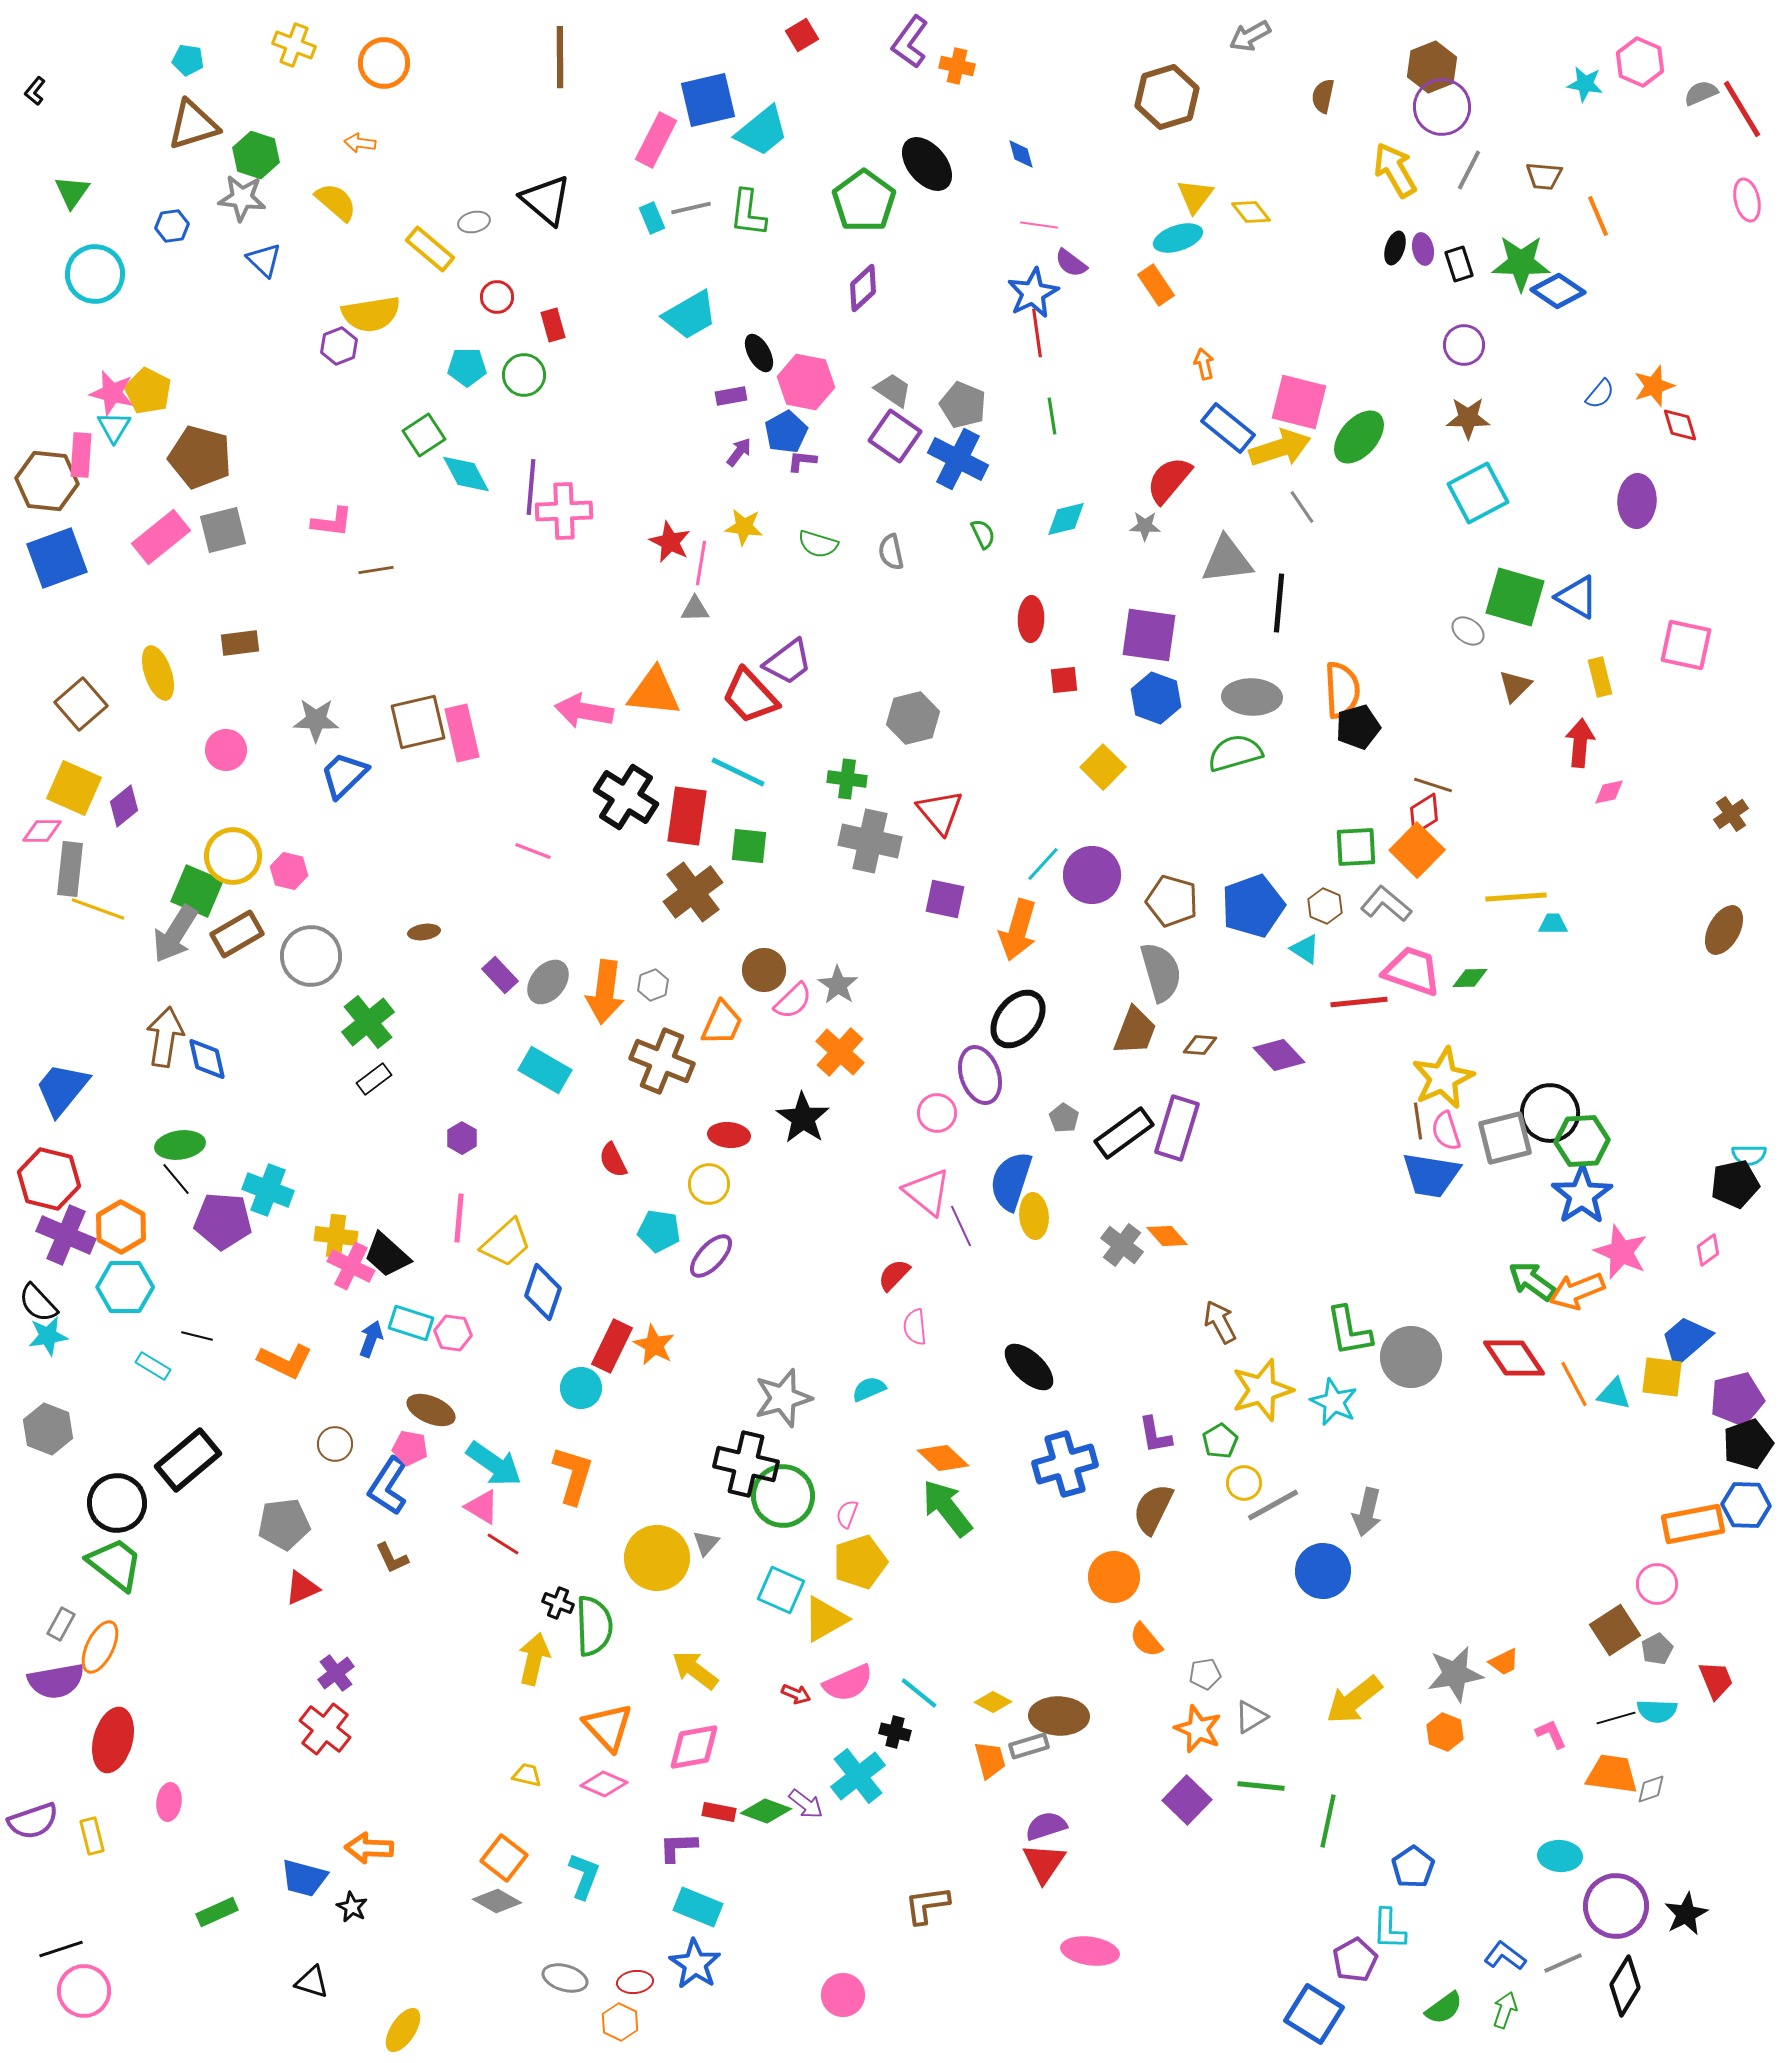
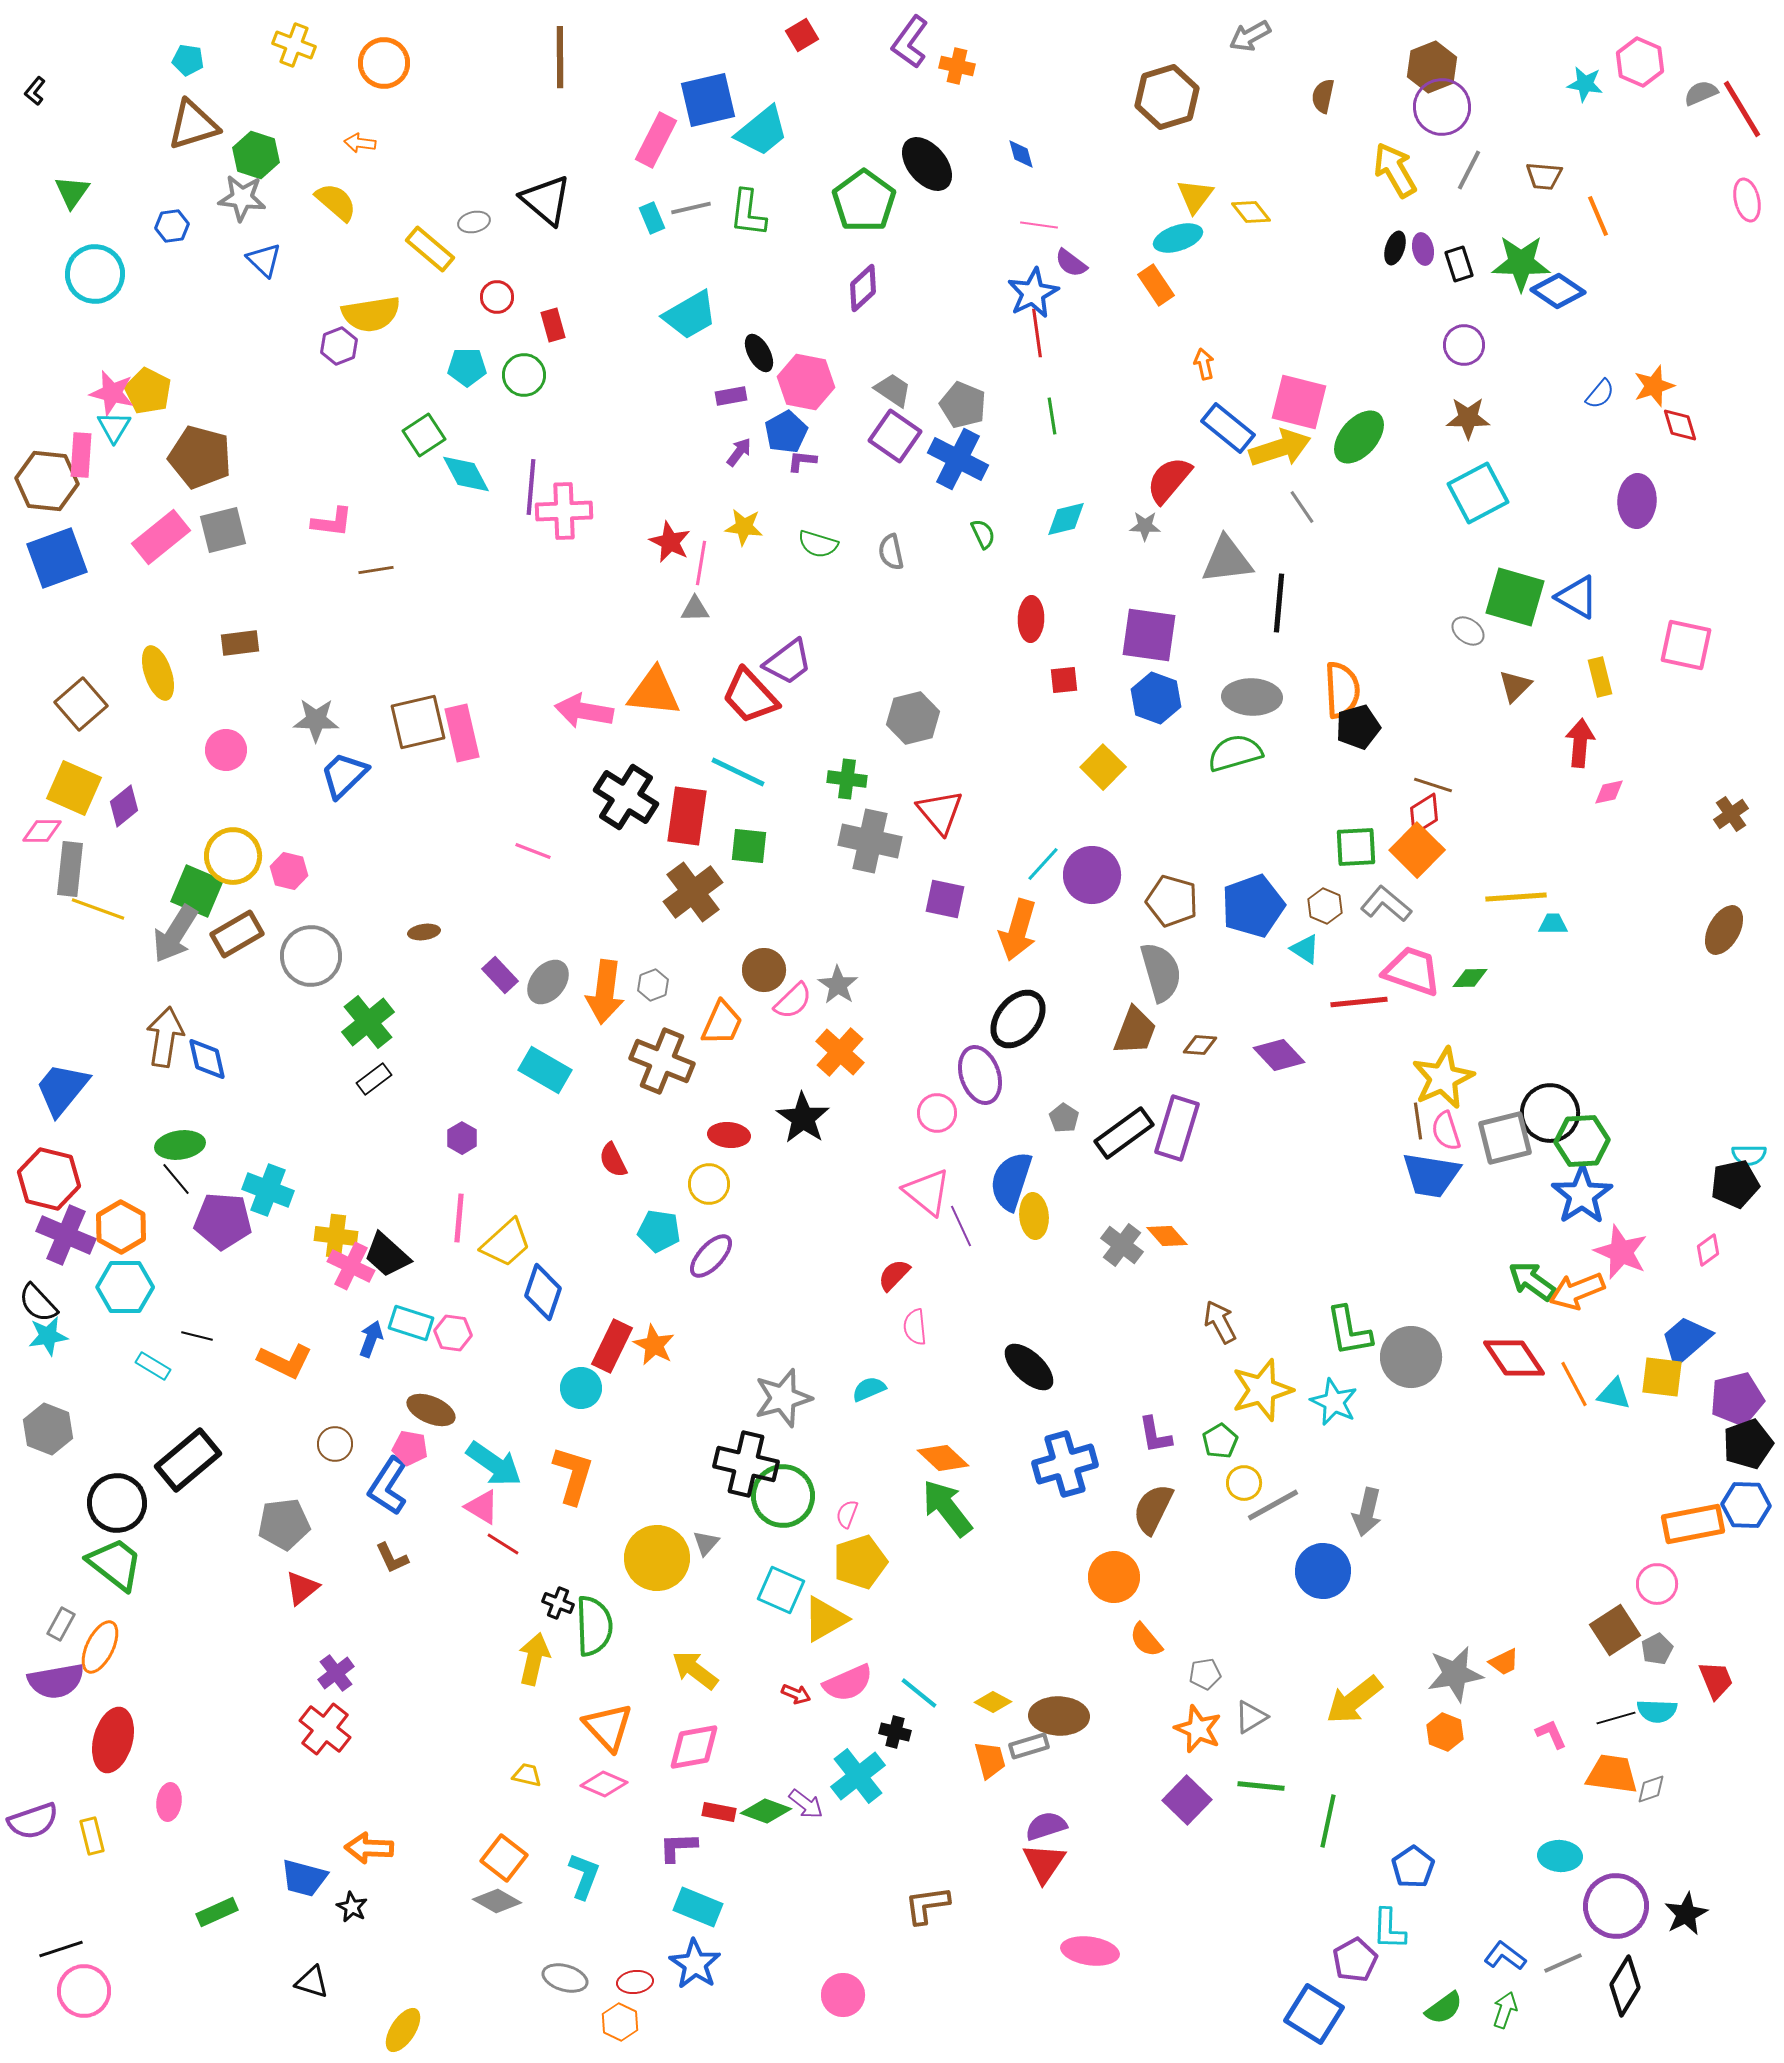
red triangle at (302, 1588): rotated 15 degrees counterclockwise
